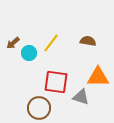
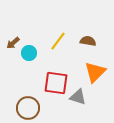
yellow line: moved 7 px right, 2 px up
orange triangle: moved 3 px left, 5 px up; rotated 45 degrees counterclockwise
red square: moved 1 px down
gray triangle: moved 3 px left
brown circle: moved 11 px left
